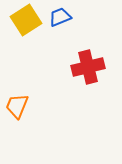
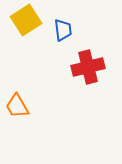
blue trapezoid: moved 3 px right, 13 px down; rotated 105 degrees clockwise
orange trapezoid: rotated 52 degrees counterclockwise
